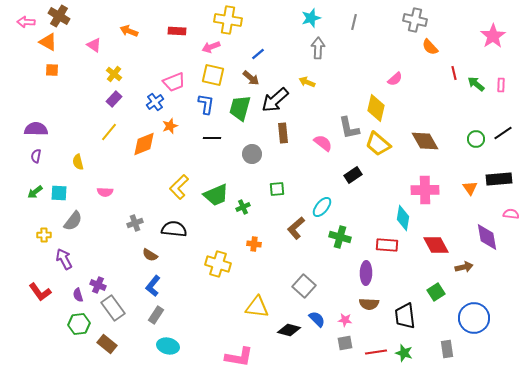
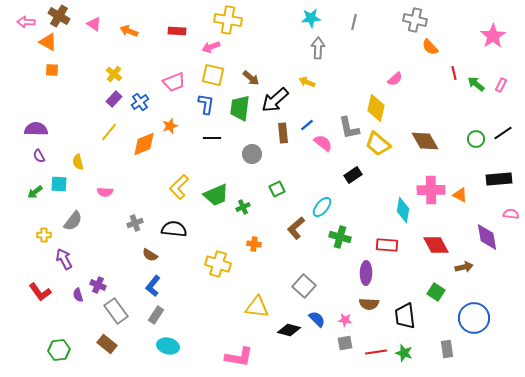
cyan star at (311, 18): rotated 12 degrees clockwise
pink triangle at (94, 45): moved 21 px up
blue line at (258, 54): moved 49 px right, 71 px down
pink rectangle at (501, 85): rotated 24 degrees clockwise
blue cross at (155, 102): moved 15 px left
green trapezoid at (240, 108): rotated 8 degrees counterclockwise
purple semicircle at (36, 156): moved 3 px right; rotated 40 degrees counterclockwise
orange triangle at (470, 188): moved 10 px left, 7 px down; rotated 28 degrees counterclockwise
green square at (277, 189): rotated 21 degrees counterclockwise
pink cross at (425, 190): moved 6 px right
cyan square at (59, 193): moved 9 px up
cyan diamond at (403, 218): moved 8 px up
green square at (436, 292): rotated 24 degrees counterclockwise
gray rectangle at (113, 308): moved 3 px right, 3 px down
green hexagon at (79, 324): moved 20 px left, 26 px down
